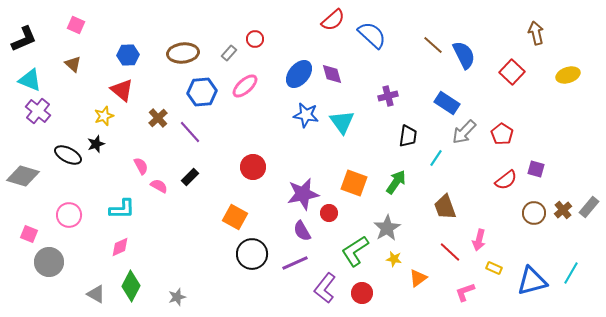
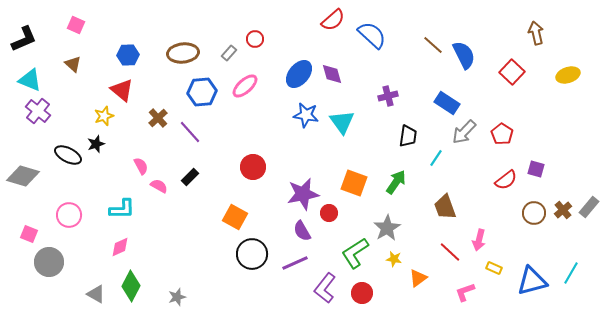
green L-shape at (355, 251): moved 2 px down
